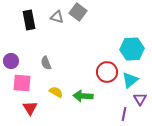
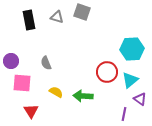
gray square: moved 4 px right; rotated 18 degrees counterclockwise
purple triangle: rotated 24 degrees counterclockwise
red triangle: moved 1 px right, 3 px down
